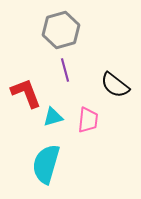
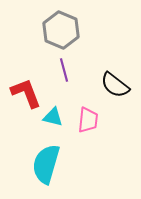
gray hexagon: rotated 21 degrees counterclockwise
purple line: moved 1 px left
cyan triangle: rotated 30 degrees clockwise
